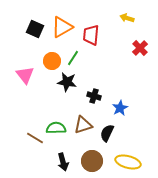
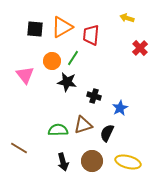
black square: rotated 18 degrees counterclockwise
green semicircle: moved 2 px right, 2 px down
brown line: moved 16 px left, 10 px down
